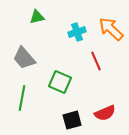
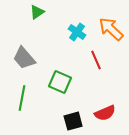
green triangle: moved 5 px up; rotated 21 degrees counterclockwise
cyan cross: rotated 36 degrees counterclockwise
red line: moved 1 px up
black square: moved 1 px right, 1 px down
